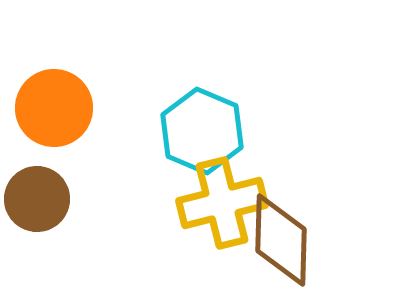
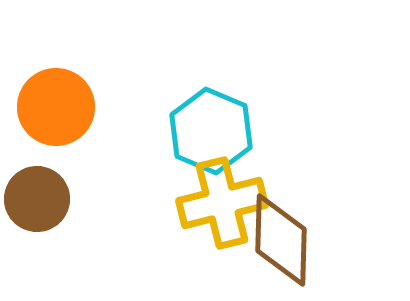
orange circle: moved 2 px right, 1 px up
cyan hexagon: moved 9 px right
